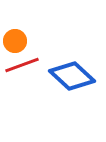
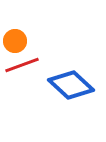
blue diamond: moved 1 px left, 9 px down
